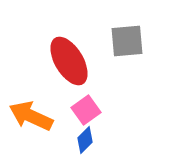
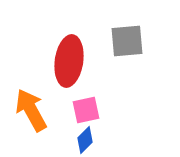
red ellipse: rotated 39 degrees clockwise
pink square: rotated 24 degrees clockwise
orange arrow: moved 6 px up; rotated 36 degrees clockwise
